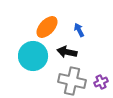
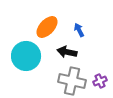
cyan circle: moved 7 px left
purple cross: moved 1 px left, 1 px up
